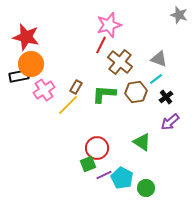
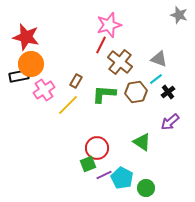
brown rectangle: moved 6 px up
black cross: moved 2 px right, 5 px up
